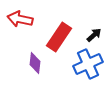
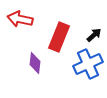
red rectangle: rotated 12 degrees counterclockwise
